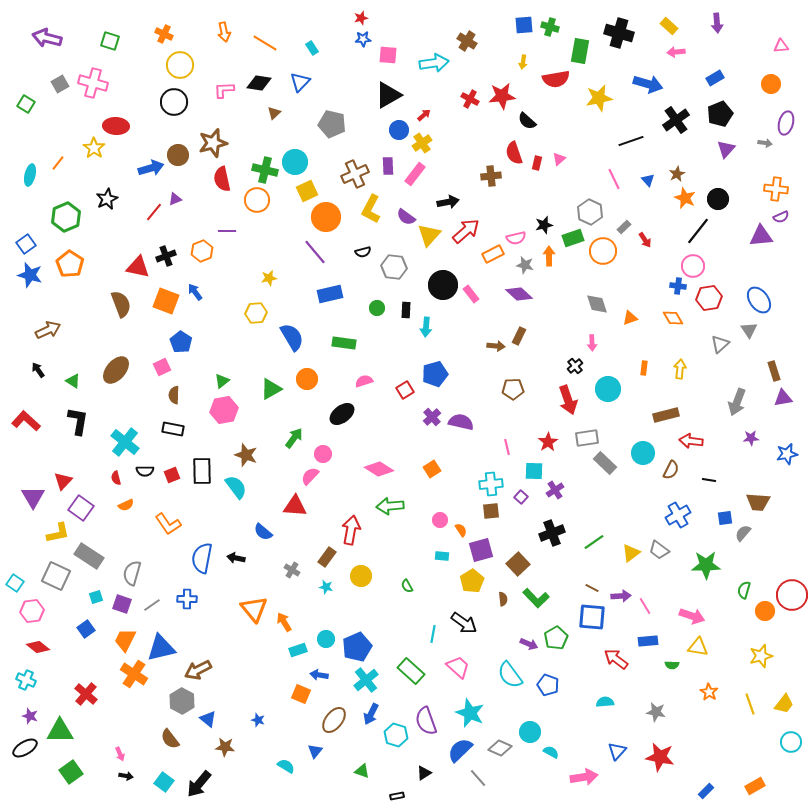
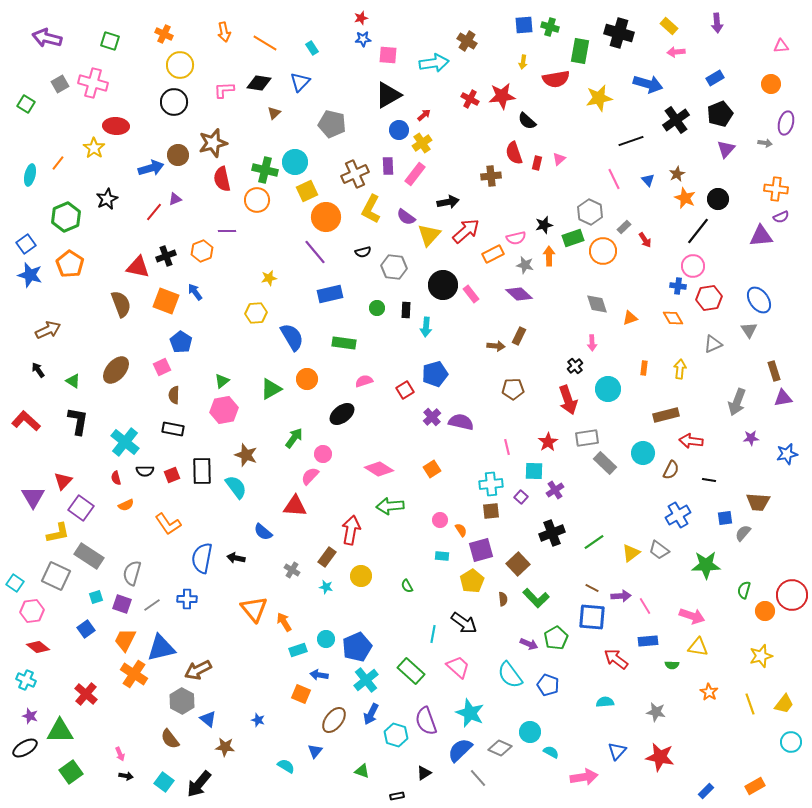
gray triangle at (720, 344): moved 7 px left; rotated 18 degrees clockwise
